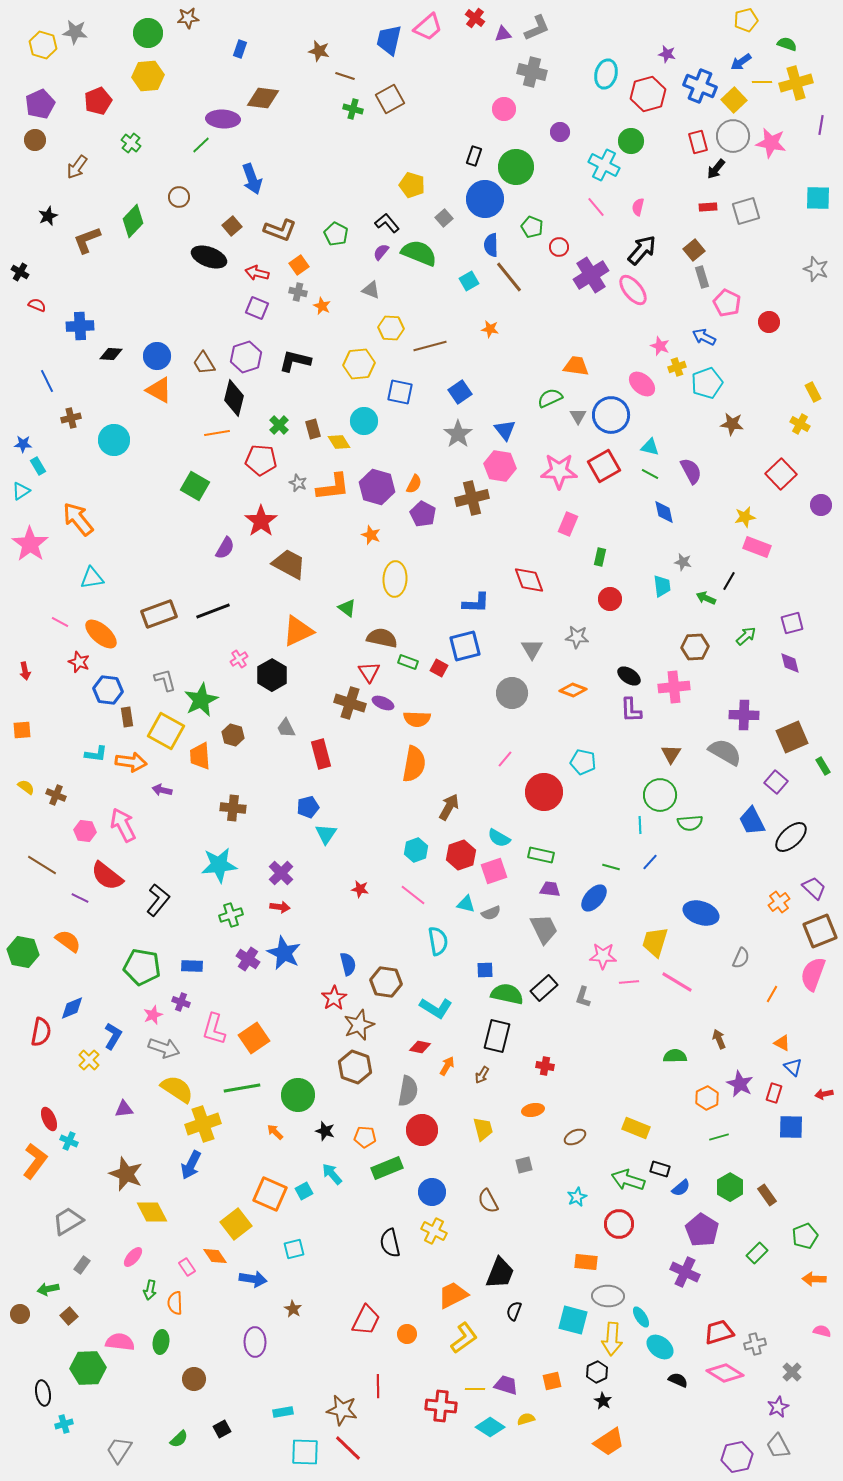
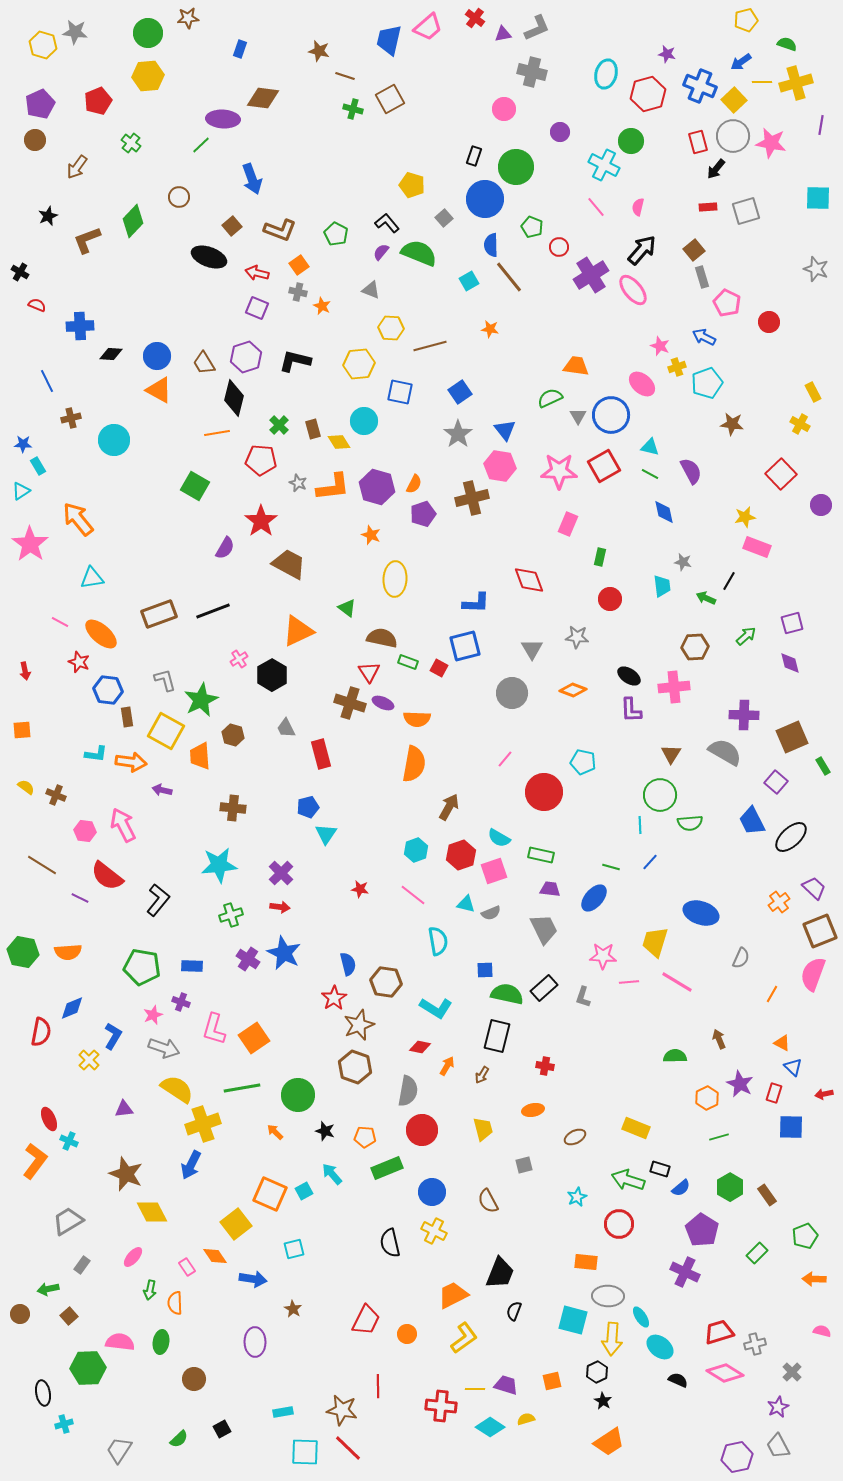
purple pentagon at (423, 514): rotated 25 degrees clockwise
orange semicircle at (68, 941): moved 11 px down; rotated 140 degrees clockwise
